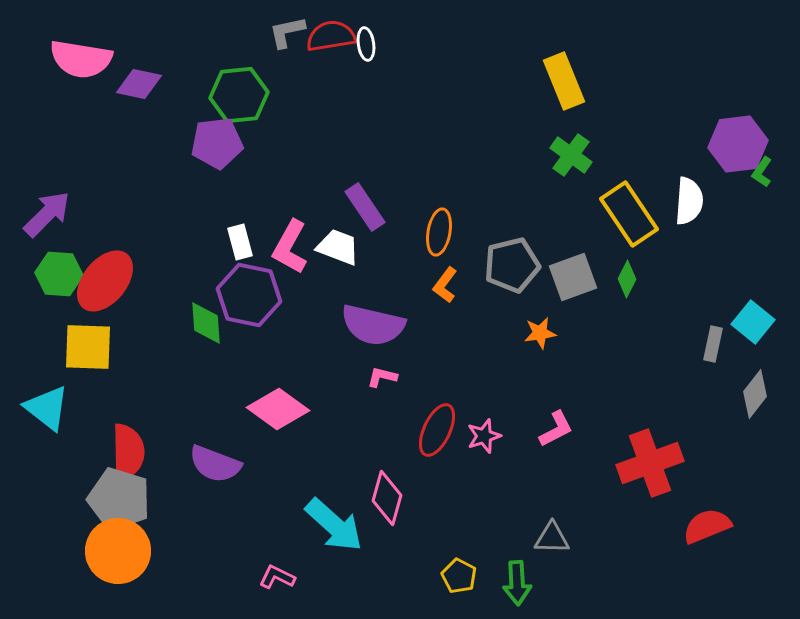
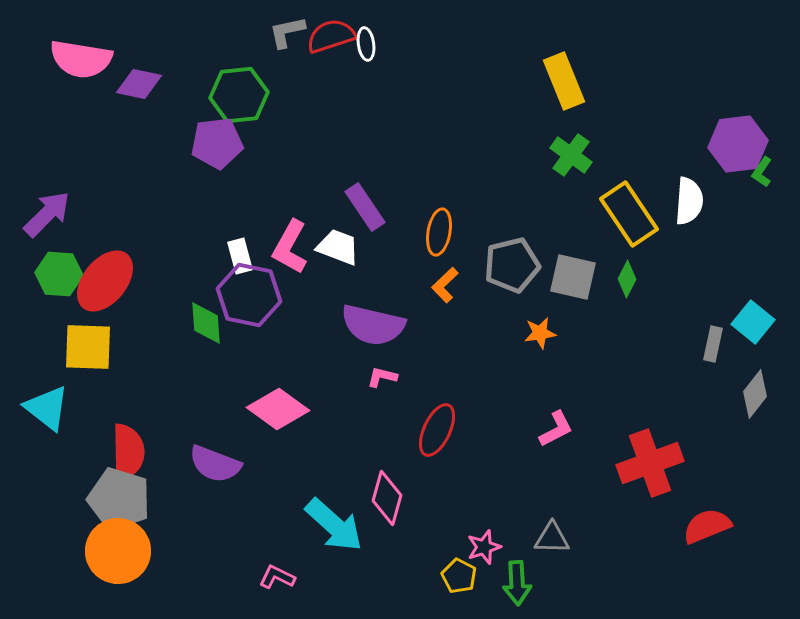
red semicircle at (331, 36): rotated 9 degrees counterclockwise
white rectangle at (240, 242): moved 14 px down
gray square at (573, 277): rotated 33 degrees clockwise
orange L-shape at (445, 285): rotated 9 degrees clockwise
pink star at (484, 436): moved 111 px down
